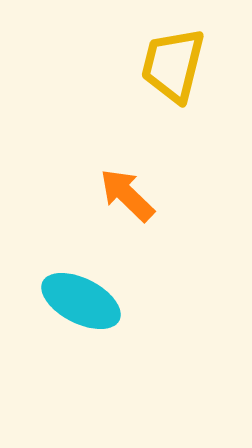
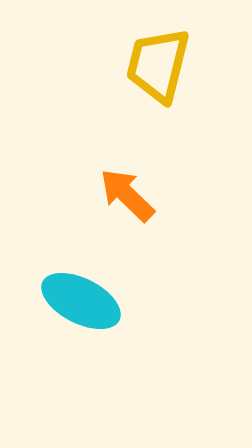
yellow trapezoid: moved 15 px left
